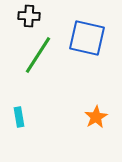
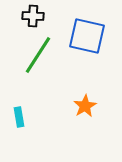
black cross: moved 4 px right
blue square: moved 2 px up
orange star: moved 11 px left, 11 px up
